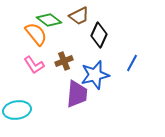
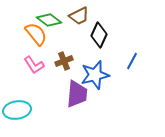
blue line: moved 2 px up
